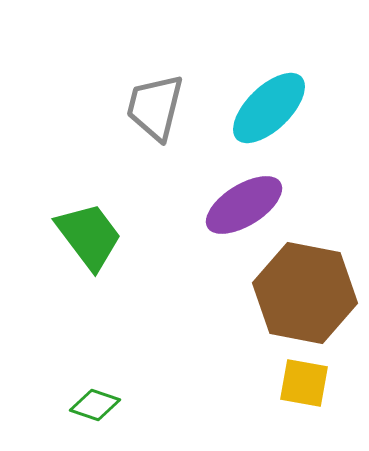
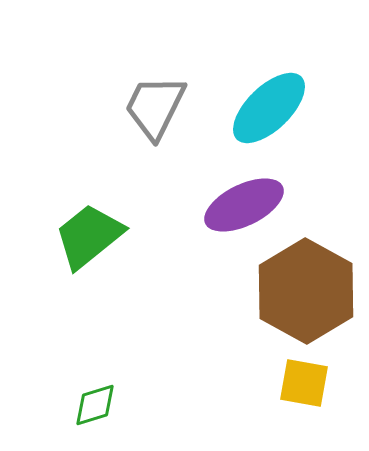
gray trapezoid: rotated 12 degrees clockwise
purple ellipse: rotated 6 degrees clockwise
green trapezoid: rotated 92 degrees counterclockwise
brown hexagon: moved 1 px right, 2 px up; rotated 18 degrees clockwise
green diamond: rotated 36 degrees counterclockwise
